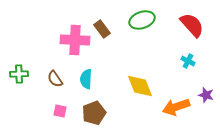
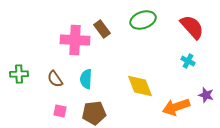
green ellipse: moved 1 px right
red semicircle: moved 2 px down
brown pentagon: rotated 15 degrees clockwise
